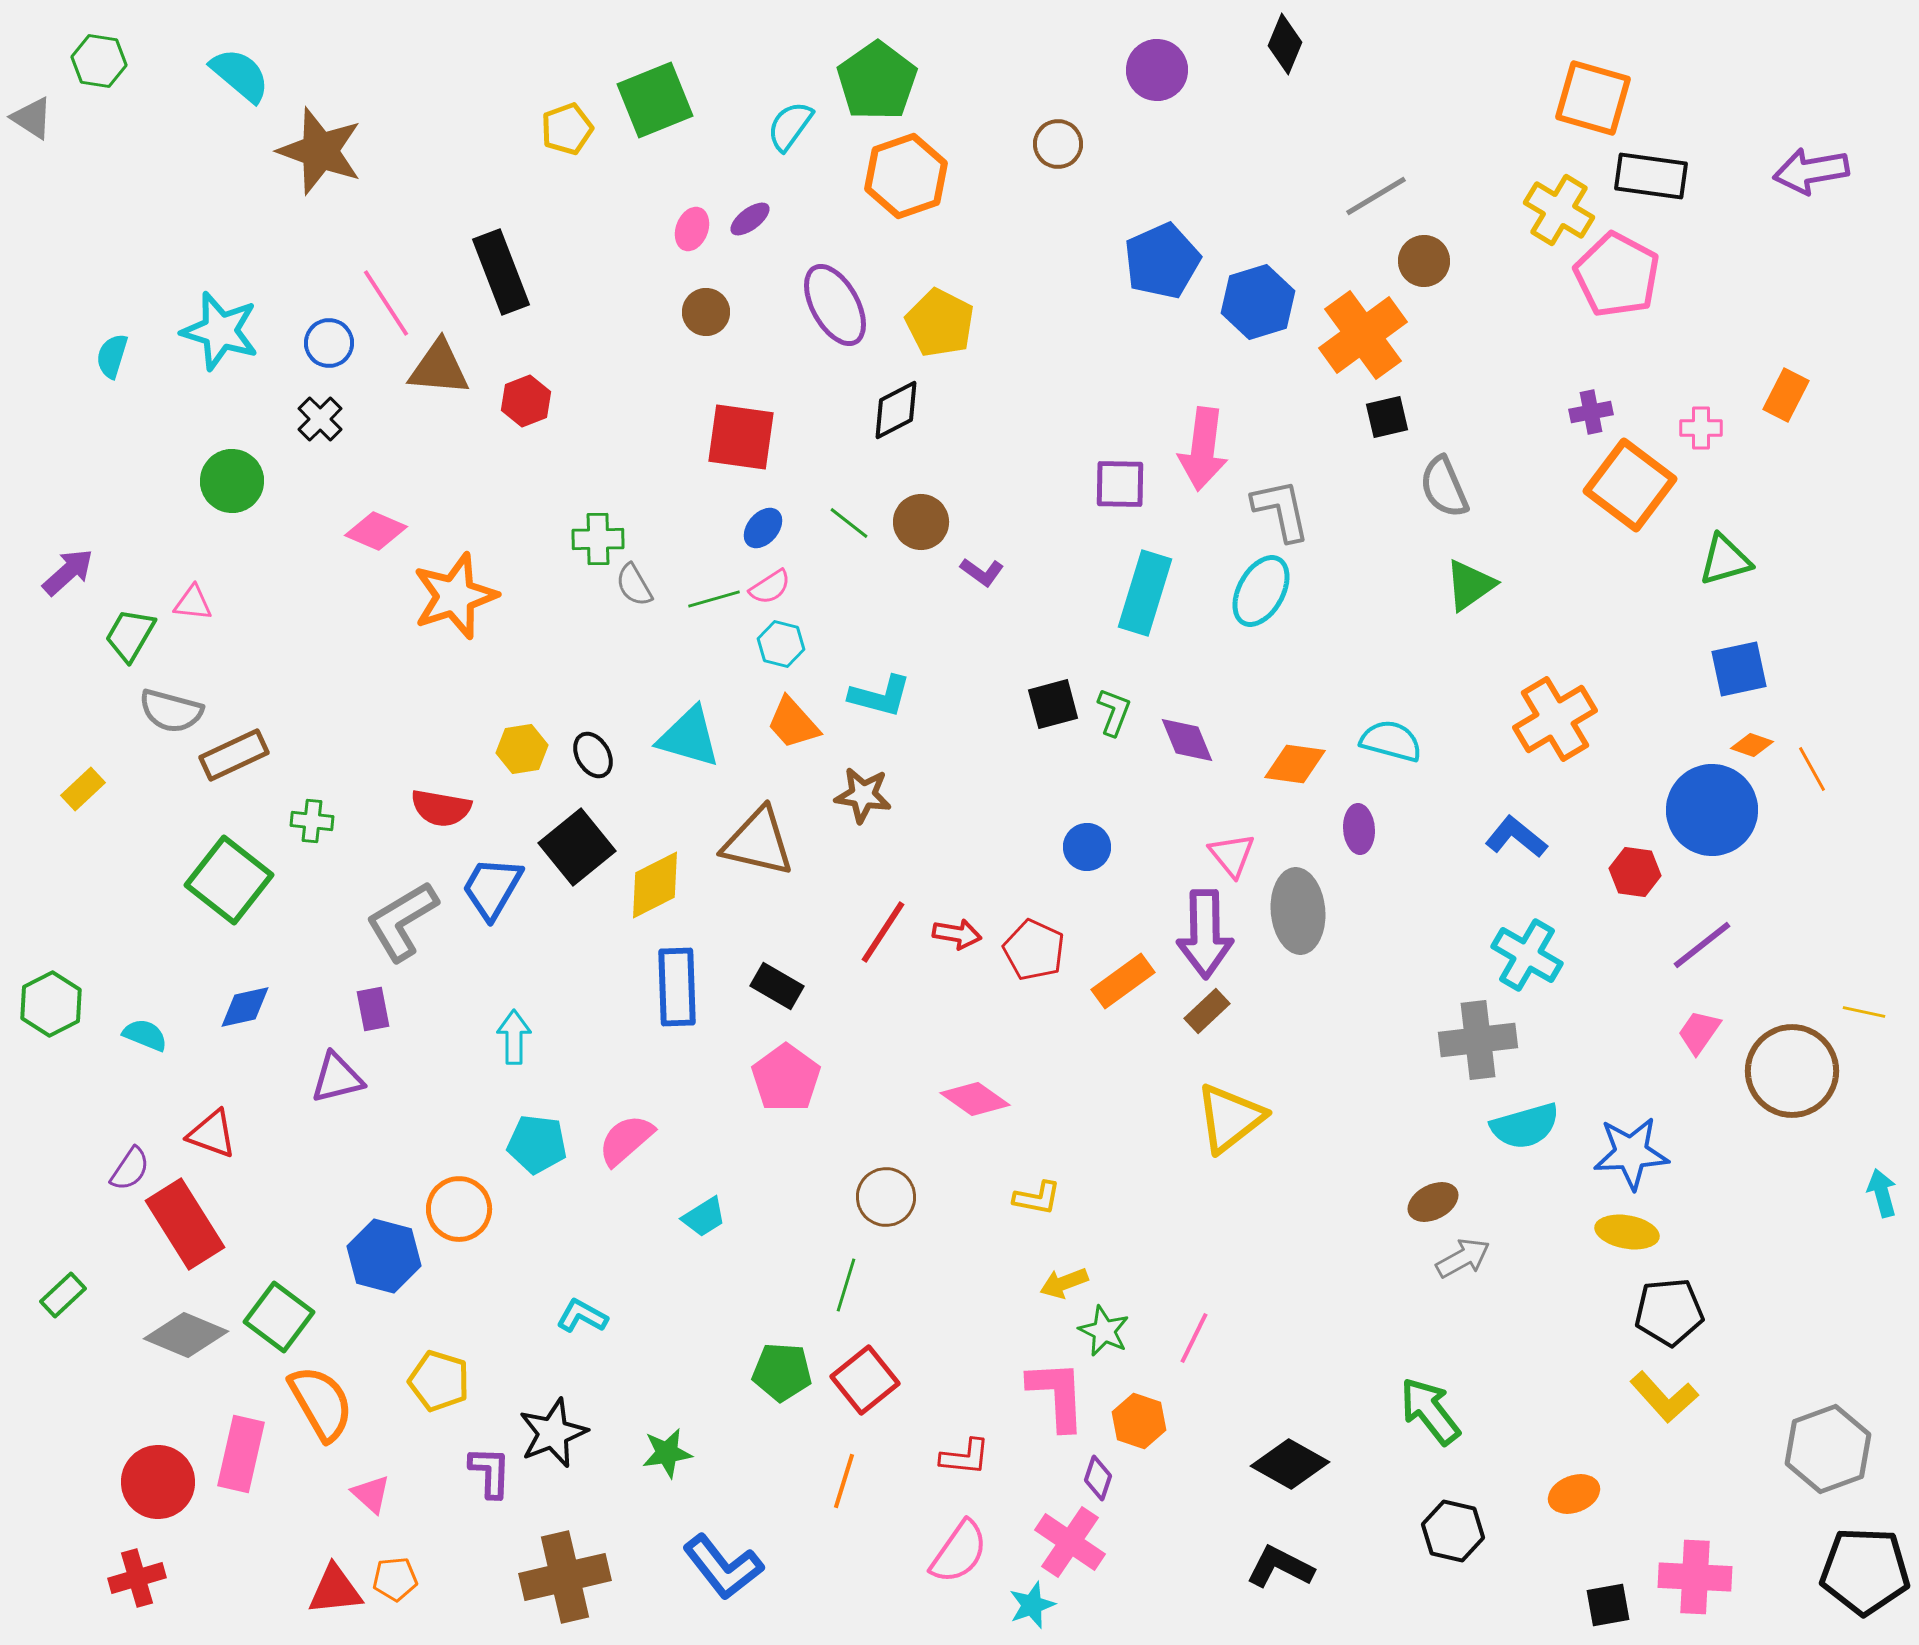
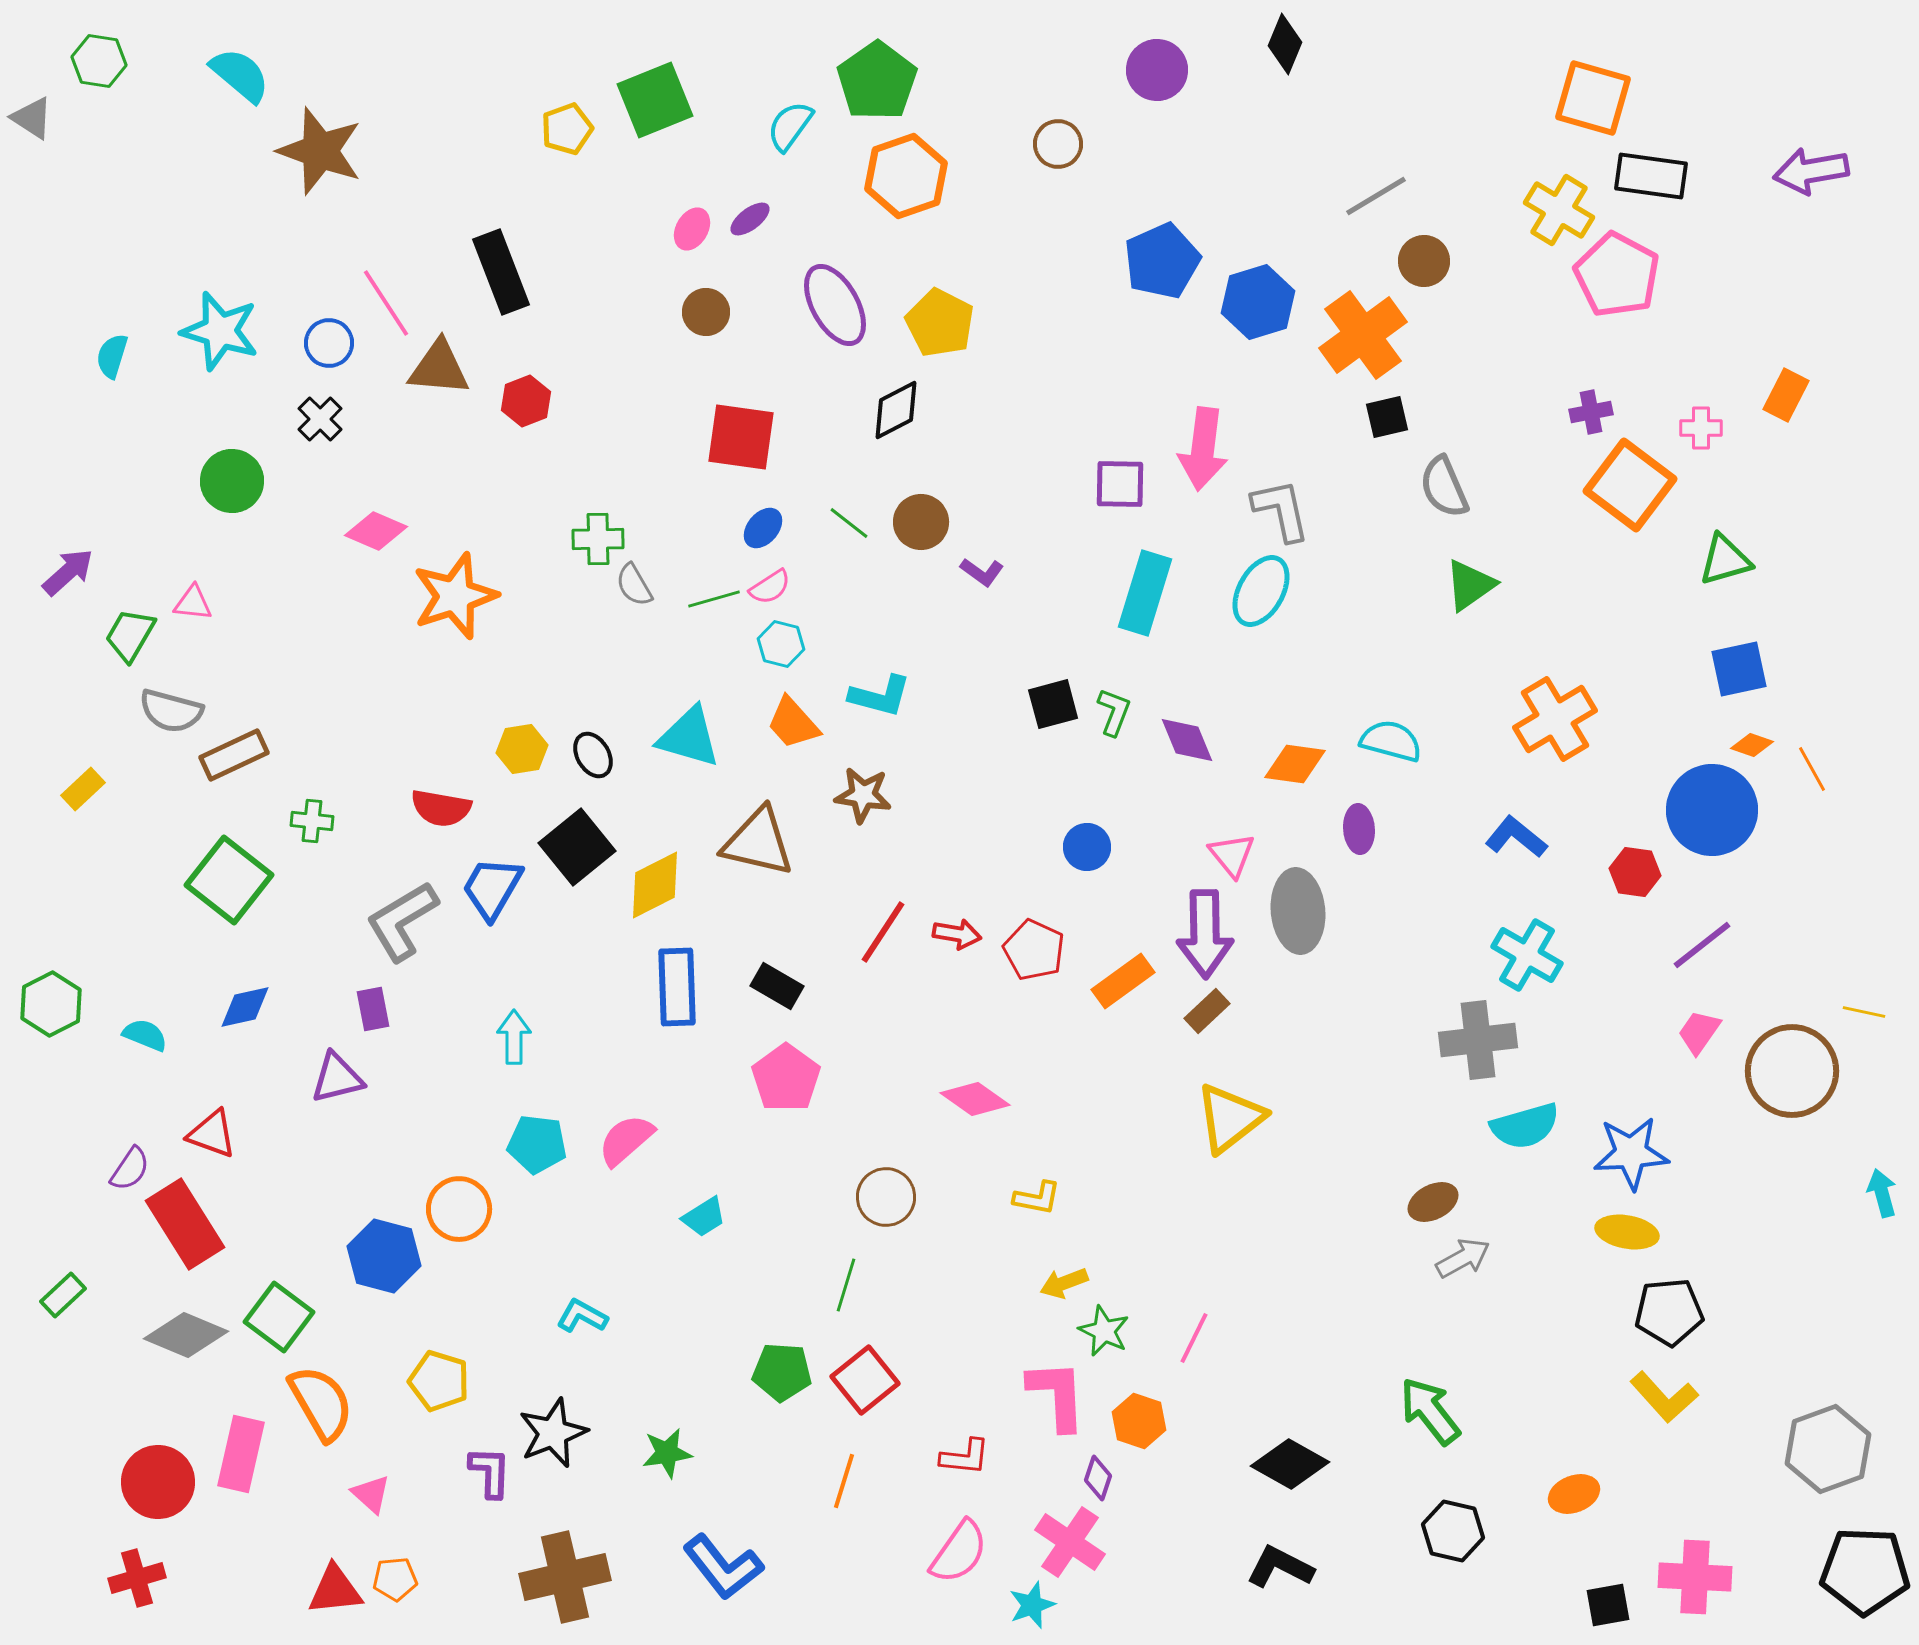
pink ellipse at (692, 229): rotated 9 degrees clockwise
